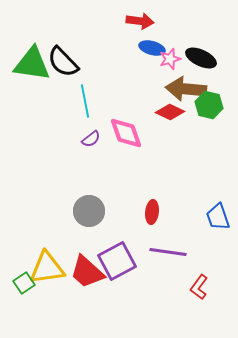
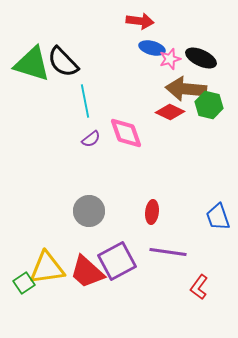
green triangle: rotated 9 degrees clockwise
